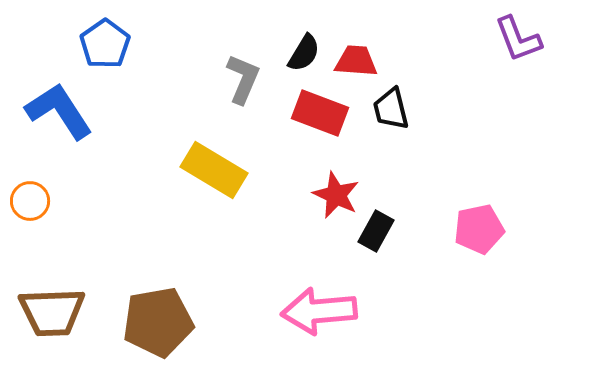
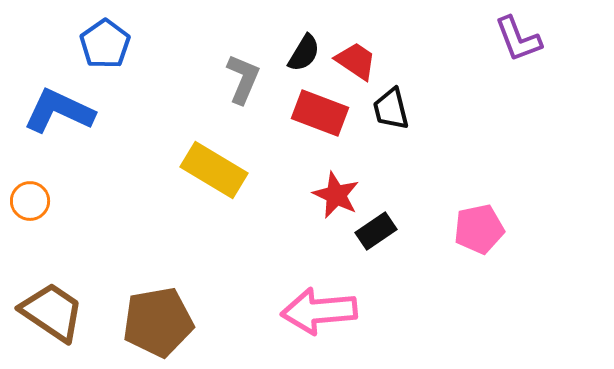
red trapezoid: rotated 30 degrees clockwise
blue L-shape: rotated 32 degrees counterclockwise
black rectangle: rotated 27 degrees clockwise
brown trapezoid: rotated 144 degrees counterclockwise
